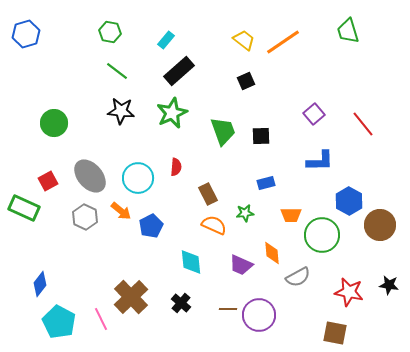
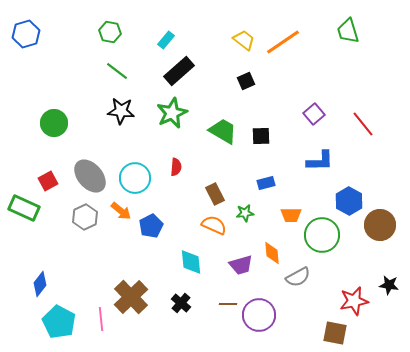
green trapezoid at (223, 131): rotated 40 degrees counterclockwise
cyan circle at (138, 178): moved 3 px left
brown rectangle at (208, 194): moved 7 px right
gray hexagon at (85, 217): rotated 10 degrees clockwise
purple trapezoid at (241, 265): rotated 40 degrees counterclockwise
red star at (349, 292): moved 5 px right, 9 px down; rotated 24 degrees counterclockwise
brown line at (228, 309): moved 5 px up
pink line at (101, 319): rotated 20 degrees clockwise
